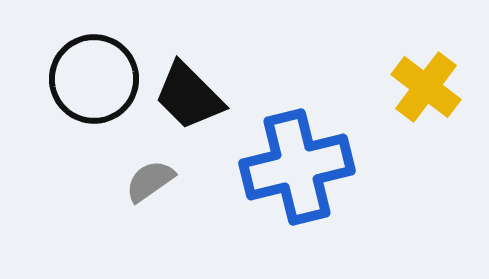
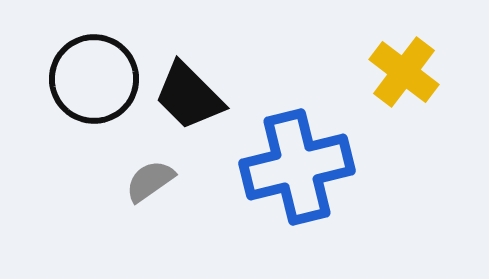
yellow cross: moved 22 px left, 15 px up
